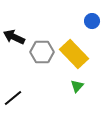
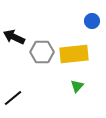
yellow rectangle: rotated 52 degrees counterclockwise
